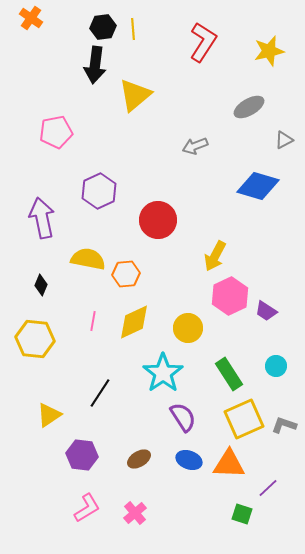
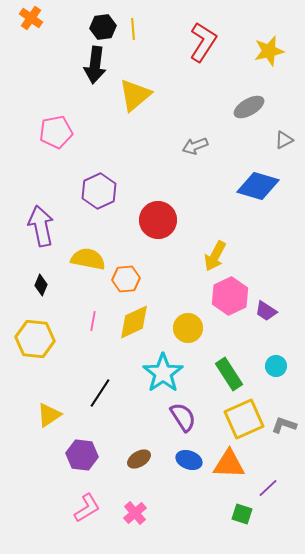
purple arrow at (42, 218): moved 1 px left, 8 px down
orange hexagon at (126, 274): moved 5 px down
